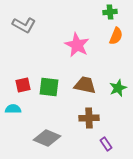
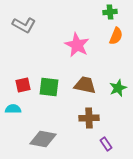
gray diamond: moved 4 px left, 1 px down; rotated 12 degrees counterclockwise
